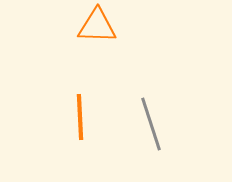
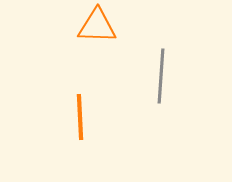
gray line: moved 10 px right, 48 px up; rotated 22 degrees clockwise
